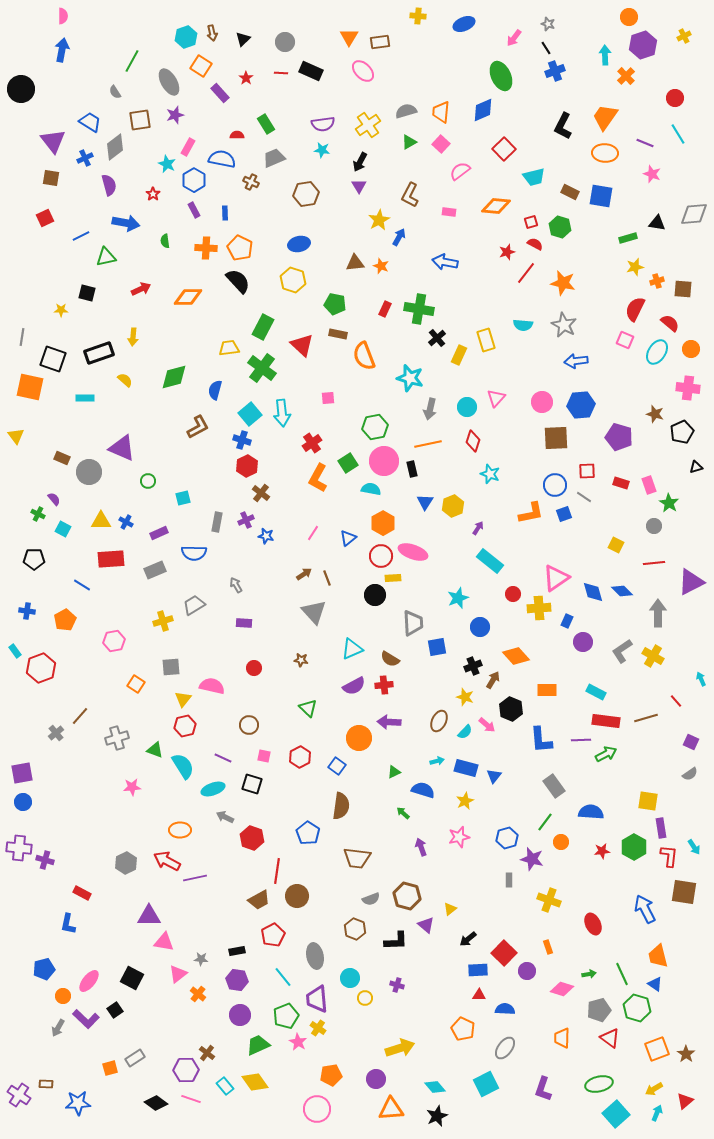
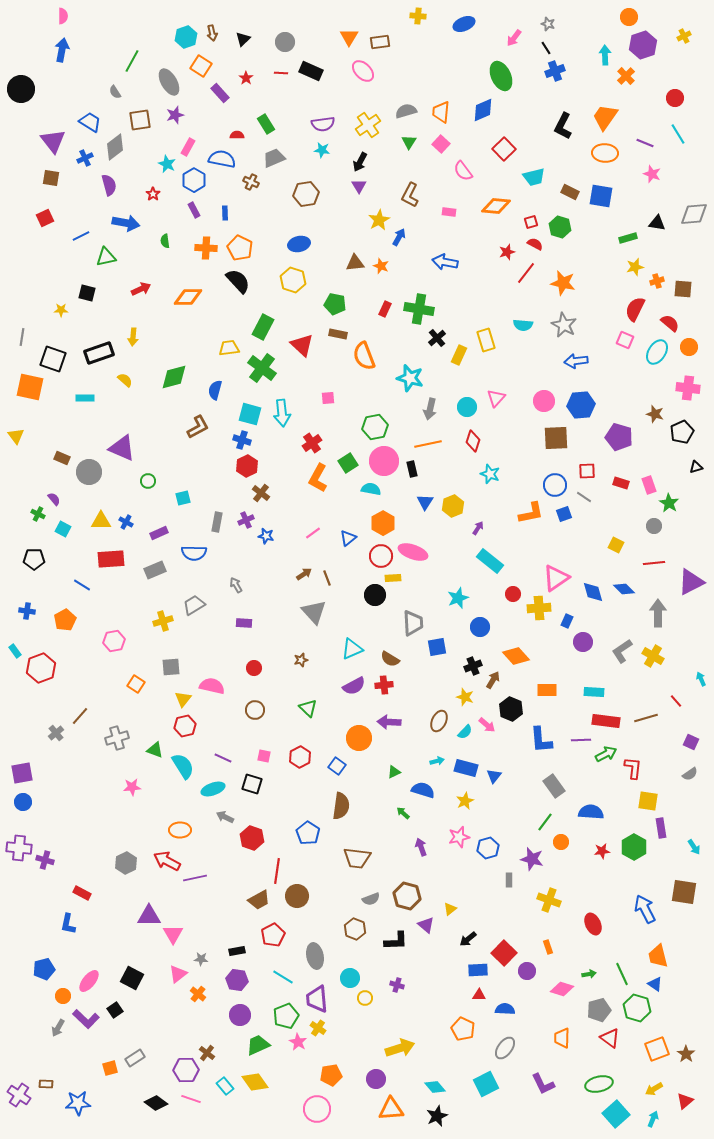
green triangle at (409, 142): rotated 28 degrees counterclockwise
pink semicircle at (460, 171): moved 3 px right; rotated 90 degrees counterclockwise
orange circle at (691, 349): moved 2 px left, 2 px up
pink circle at (542, 402): moved 2 px right, 1 px up
cyan square at (250, 414): rotated 35 degrees counterclockwise
pink line at (313, 533): rotated 21 degrees clockwise
blue diamond at (622, 591): moved 2 px right, 2 px up
brown star at (301, 660): rotated 24 degrees counterclockwise
cyan rectangle at (596, 692): moved 2 px left; rotated 24 degrees counterclockwise
brown circle at (249, 725): moved 6 px right, 15 px up
blue hexagon at (507, 838): moved 19 px left, 10 px down
red L-shape at (669, 856): moved 36 px left, 88 px up
pink triangle at (164, 942): moved 9 px right, 8 px up; rotated 50 degrees clockwise
cyan line at (283, 977): rotated 20 degrees counterclockwise
purple L-shape at (543, 1089): moved 5 px up; rotated 45 degrees counterclockwise
cyan arrow at (657, 1113): moved 4 px left, 6 px down
